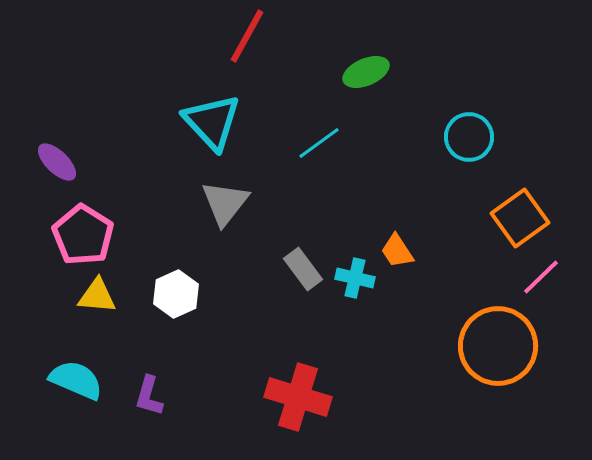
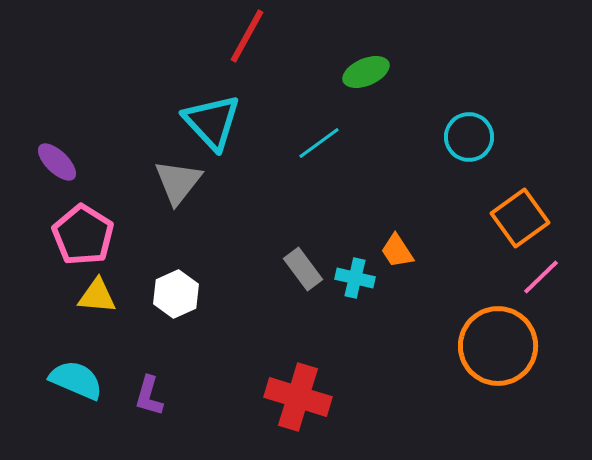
gray triangle: moved 47 px left, 21 px up
